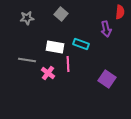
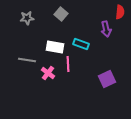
purple square: rotated 30 degrees clockwise
